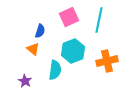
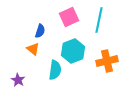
purple star: moved 7 px left, 1 px up
